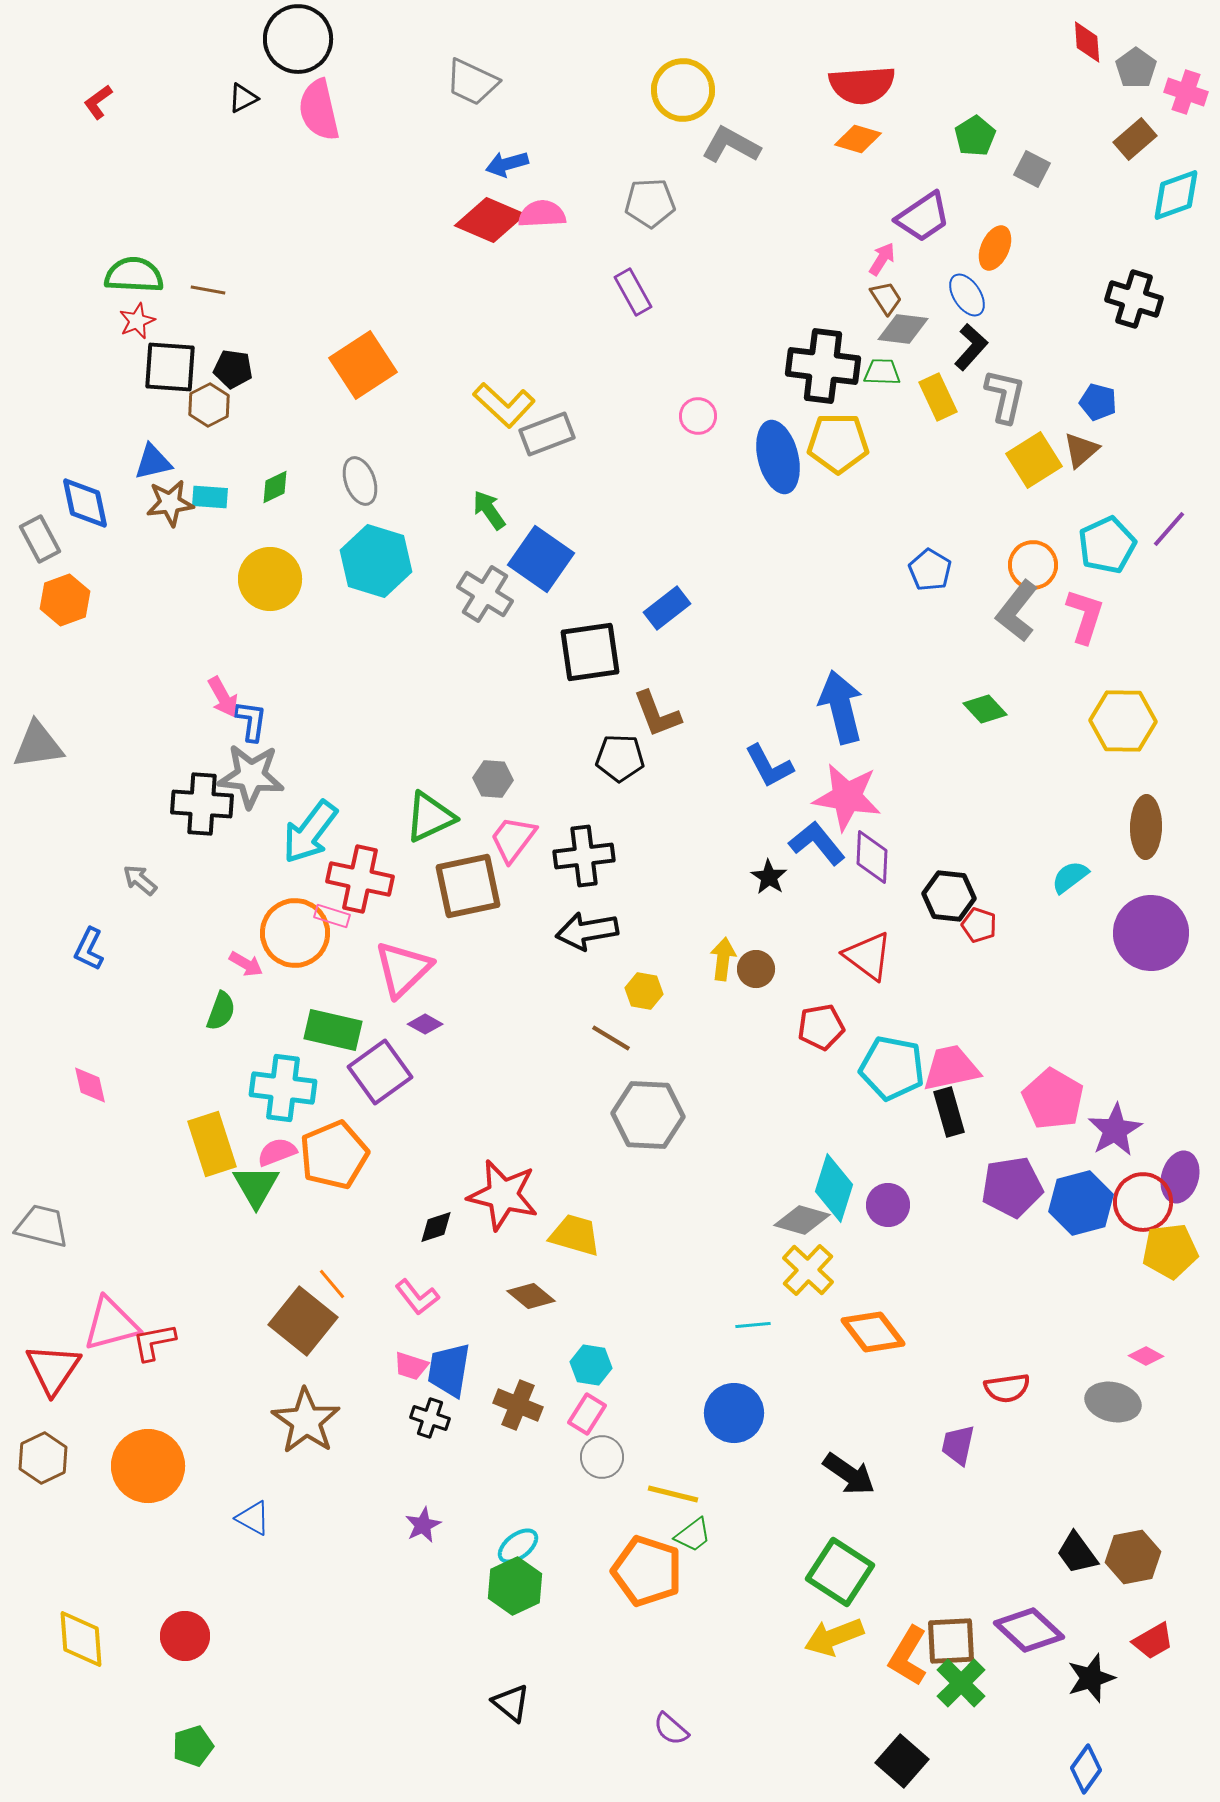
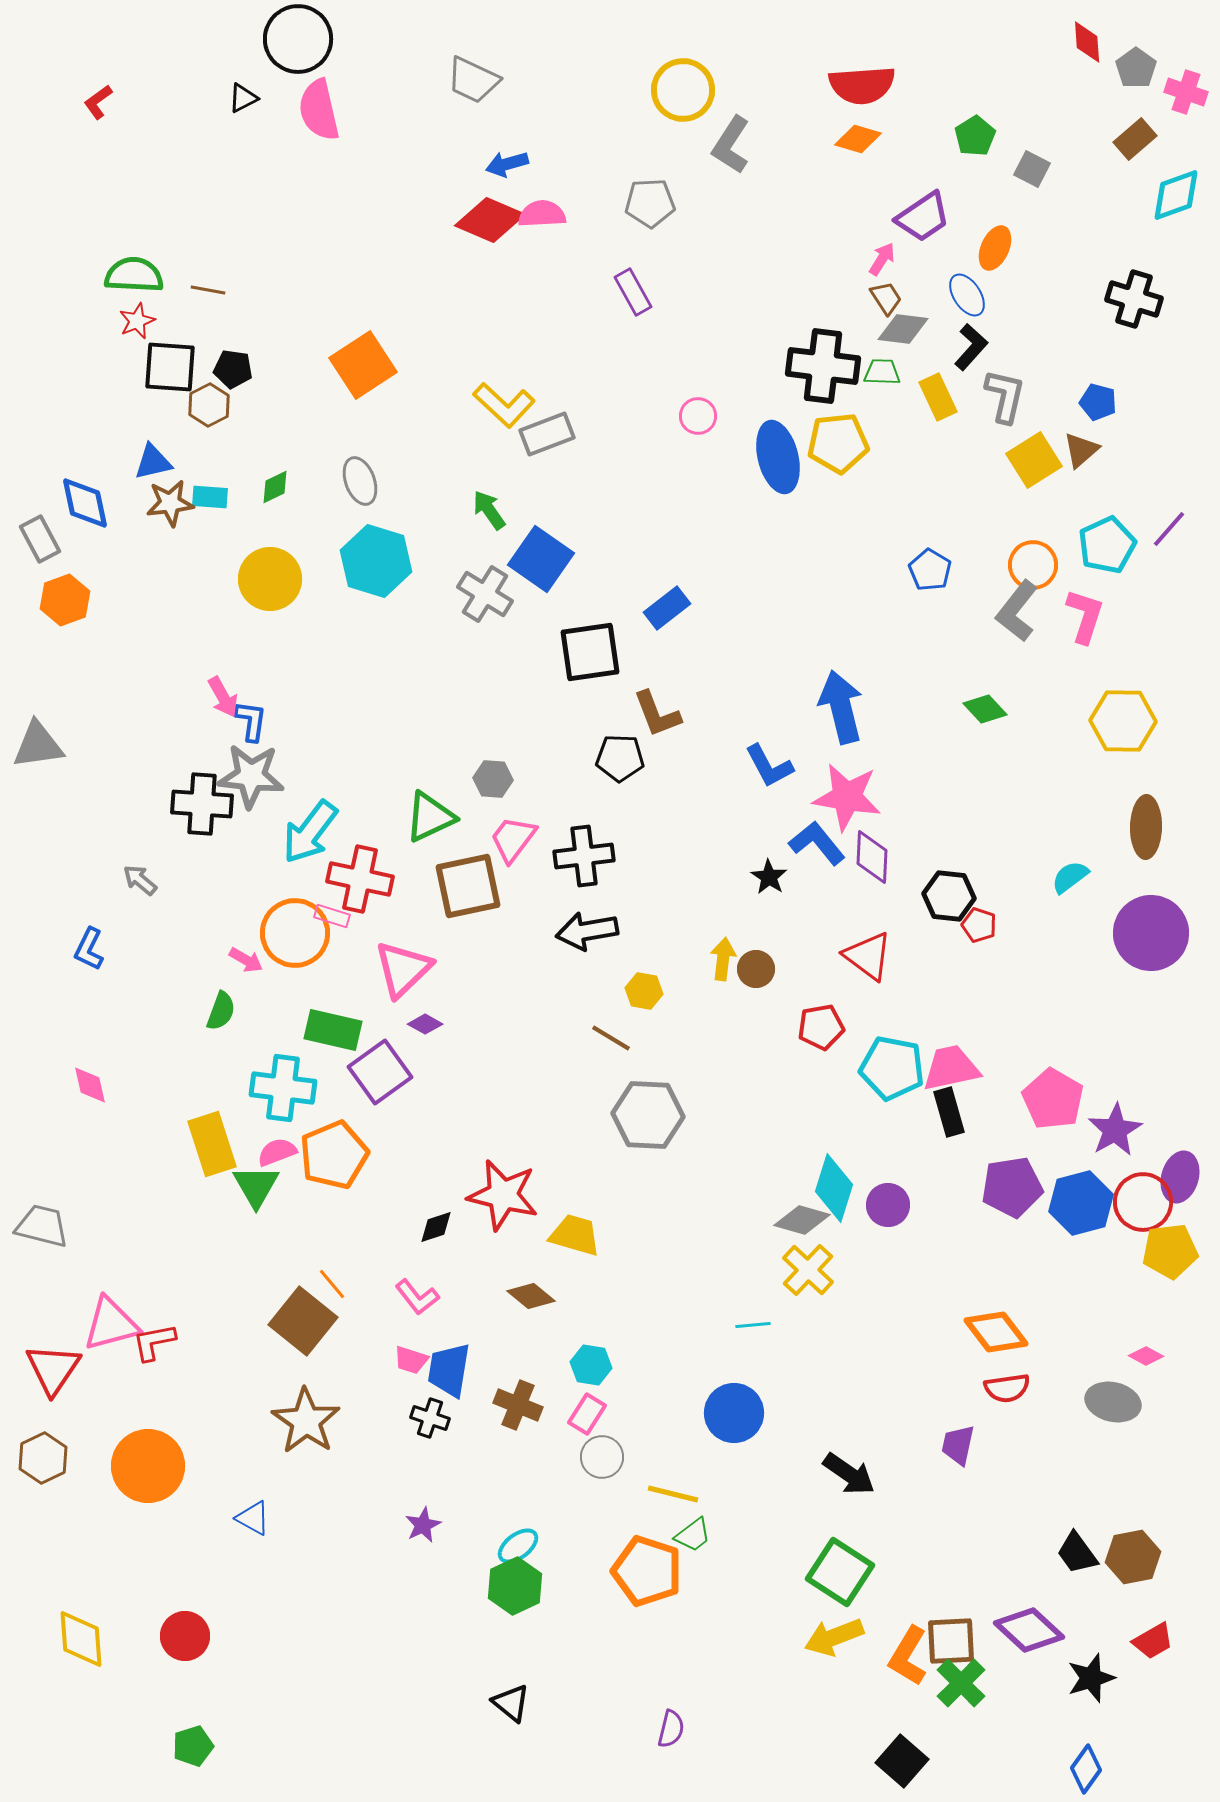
gray trapezoid at (472, 82): moved 1 px right, 2 px up
gray L-shape at (731, 145): rotated 86 degrees counterclockwise
yellow pentagon at (838, 443): rotated 6 degrees counterclockwise
pink arrow at (246, 964): moved 4 px up
orange diamond at (873, 1332): moved 123 px right
pink trapezoid at (411, 1366): moved 6 px up
purple semicircle at (671, 1729): rotated 117 degrees counterclockwise
